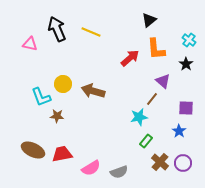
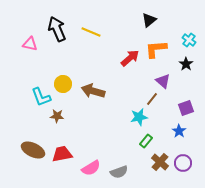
orange L-shape: rotated 90 degrees clockwise
purple square: rotated 21 degrees counterclockwise
